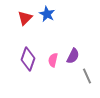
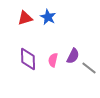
blue star: moved 1 px right, 3 px down
red triangle: rotated 28 degrees clockwise
purple diamond: rotated 20 degrees counterclockwise
gray line: moved 2 px right, 8 px up; rotated 28 degrees counterclockwise
